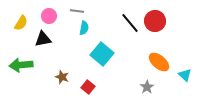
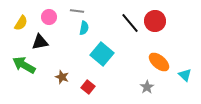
pink circle: moved 1 px down
black triangle: moved 3 px left, 3 px down
green arrow: moved 3 px right; rotated 35 degrees clockwise
